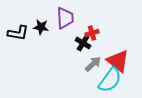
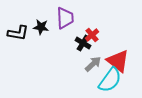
red cross: moved 2 px down; rotated 24 degrees counterclockwise
